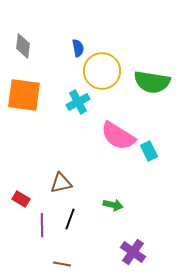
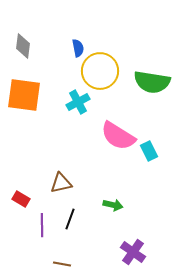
yellow circle: moved 2 px left
